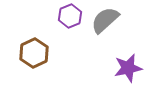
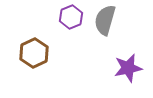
purple hexagon: moved 1 px right, 1 px down
gray semicircle: rotated 32 degrees counterclockwise
